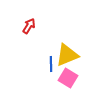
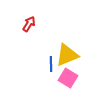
red arrow: moved 2 px up
